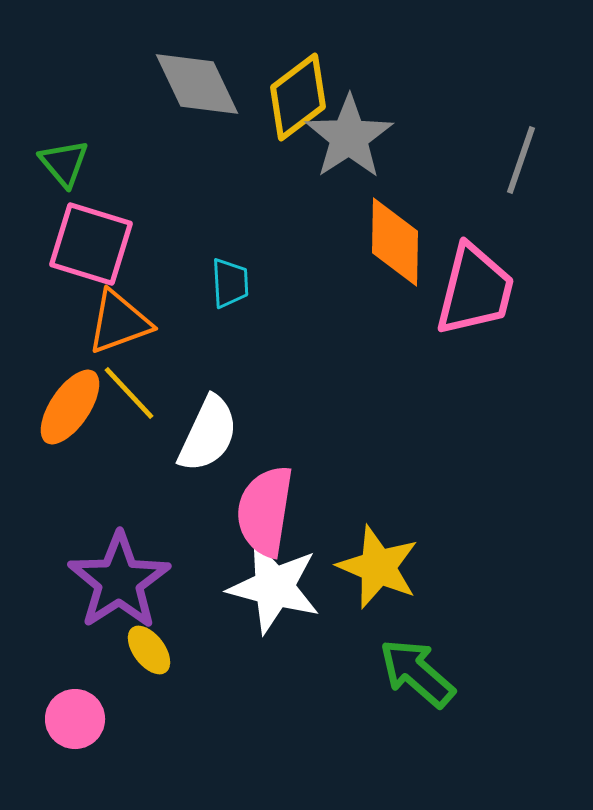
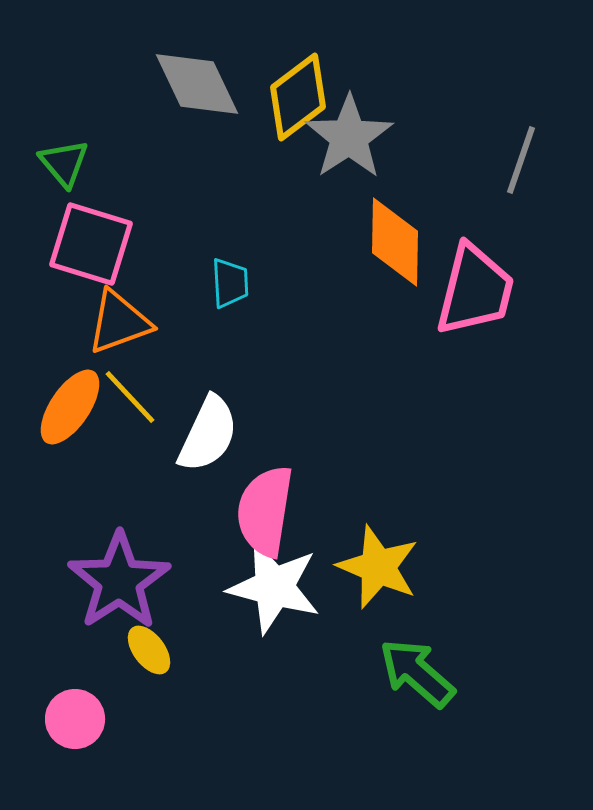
yellow line: moved 1 px right, 4 px down
